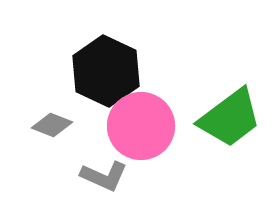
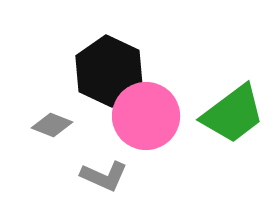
black hexagon: moved 3 px right
green trapezoid: moved 3 px right, 4 px up
pink circle: moved 5 px right, 10 px up
